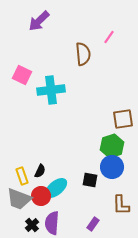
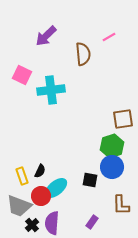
purple arrow: moved 7 px right, 15 px down
pink line: rotated 24 degrees clockwise
gray trapezoid: moved 7 px down
purple rectangle: moved 1 px left, 2 px up
